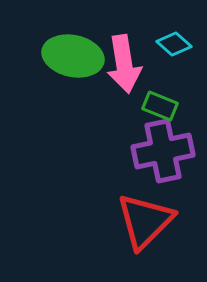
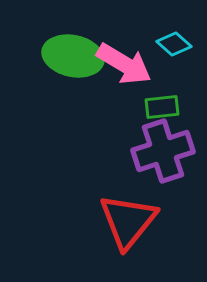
pink arrow: rotated 50 degrees counterclockwise
green rectangle: moved 2 px right, 1 px down; rotated 28 degrees counterclockwise
purple cross: rotated 6 degrees counterclockwise
red triangle: moved 17 px left; rotated 6 degrees counterclockwise
